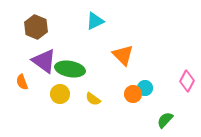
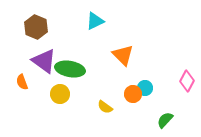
yellow semicircle: moved 12 px right, 8 px down
